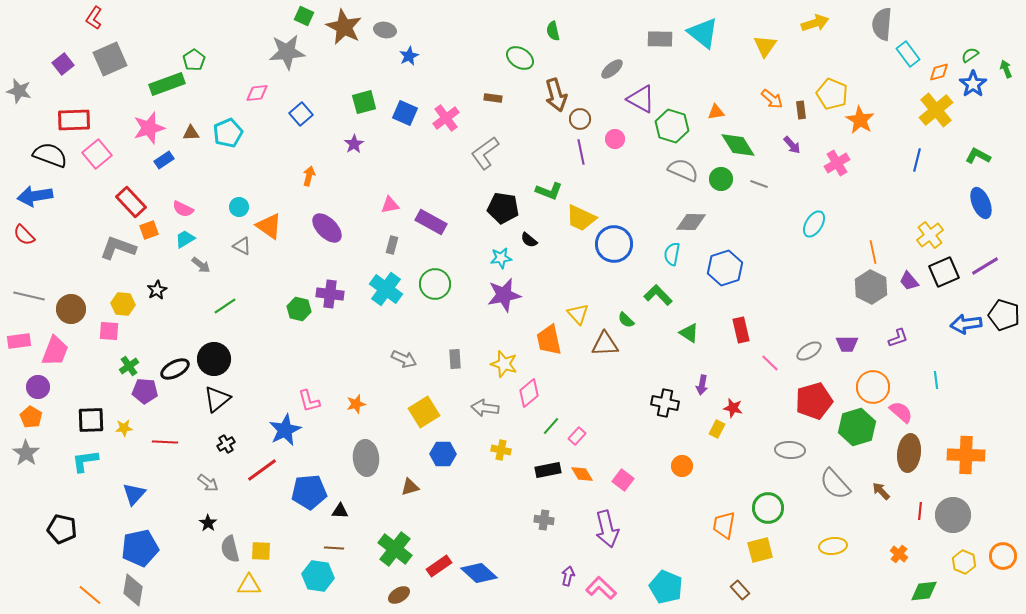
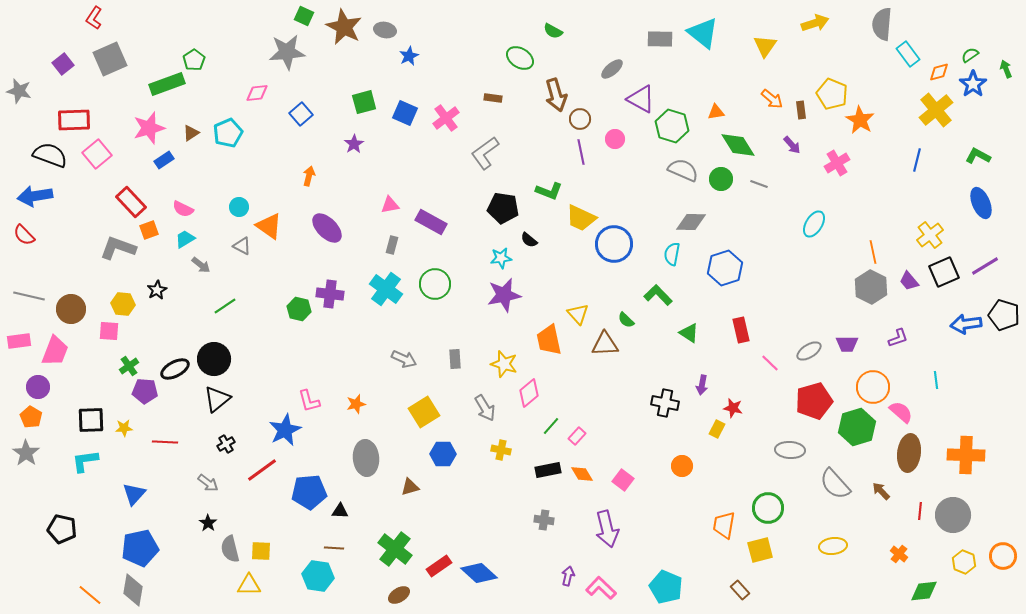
green semicircle at (553, 31): rotated 48 degrees counterclockwise
brown triangle at (191, 133): rotated 30 degrees counterclockwise
gray arrow at (485, 408): rotated 128 degrees counterclockwise
